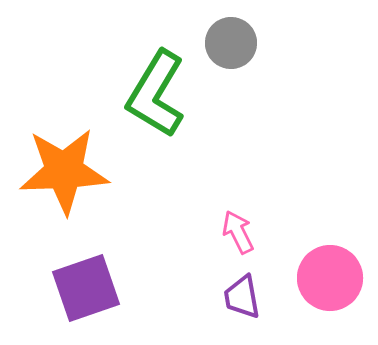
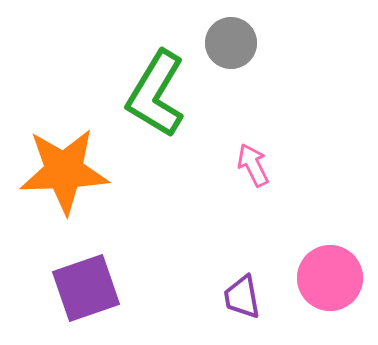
pink arrow: moved 15 px right, 67 px up
